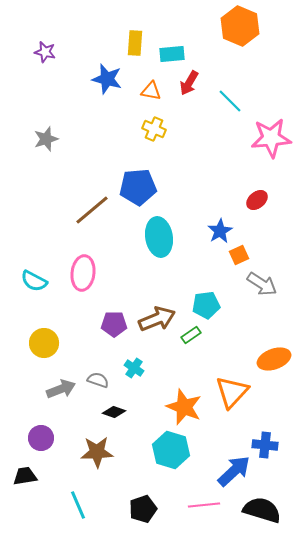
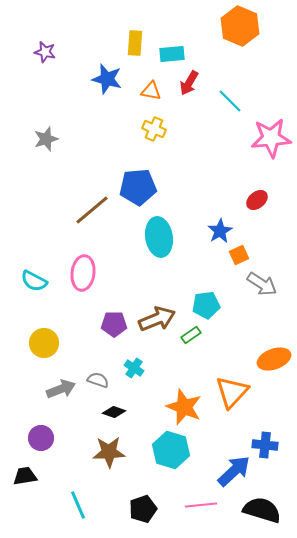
brown star at (97, 452): moved 12 px right
pink line at (204, 505): moved 3 px left
